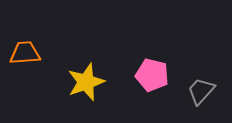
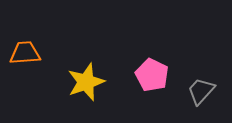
pink pentagon: rotated 12 degrees clockwise
